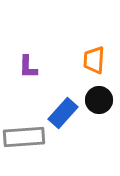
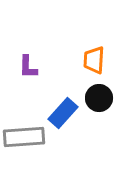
black circle: moved 2 px up
